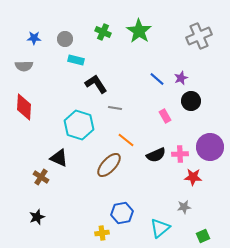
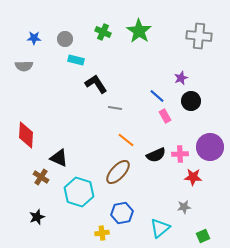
gray cross: rotated 30 degrees clockwise
blue line: moved 17 px down
red diamond: moved 2 px right, 28 px down
cyan hexagon: moved 67 px down
brown ellipse: moved 9 px right, 7 px down
